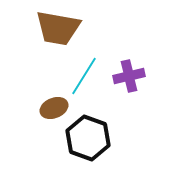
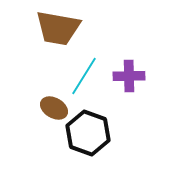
purple cross: rotated 12 degrees clockwise
brown ellipse: rotated 52 degrees clockwise
black hexagon: moved 5 px up
